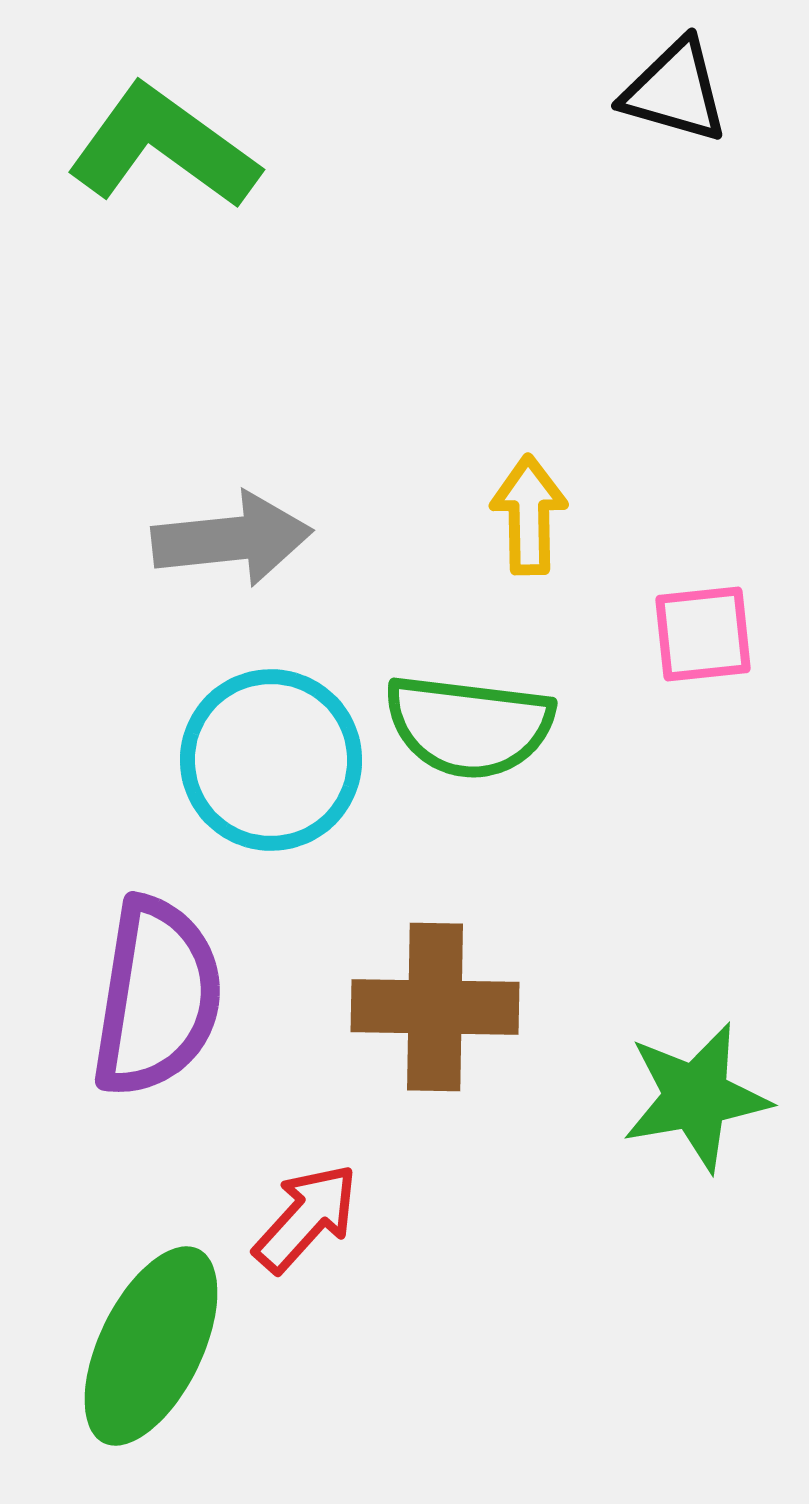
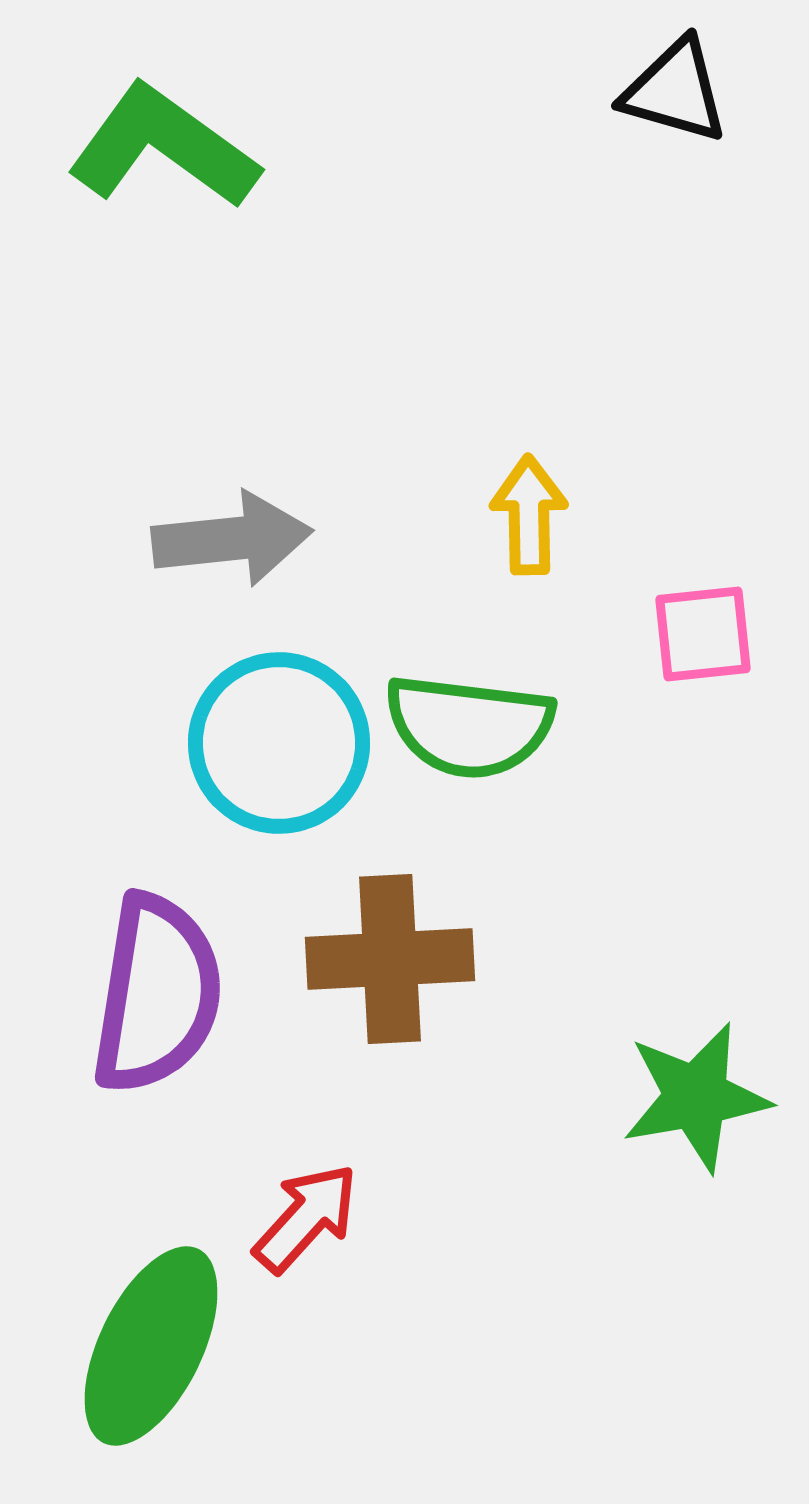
cyan circle: moved 8 px right, 17 px up
purple semicircle: moved 3 px up
brown cross: moved 45 px left, 48 px up; rotated 4 degrees counterclockwise
